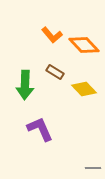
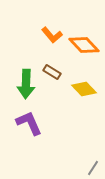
brown rectangle: moved 3 px left
green arrow: moved 1 px right, 1 px up
purple L-shape: moved 11 px left, 6 px up
gray line: rotated 56 degrees counterclockwise
